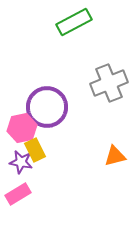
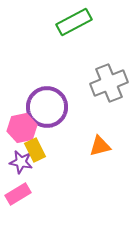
orange triangle: moved 15 px left, 10 px up
